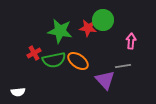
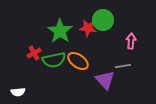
green star: rotated 25 degrees clockwise
